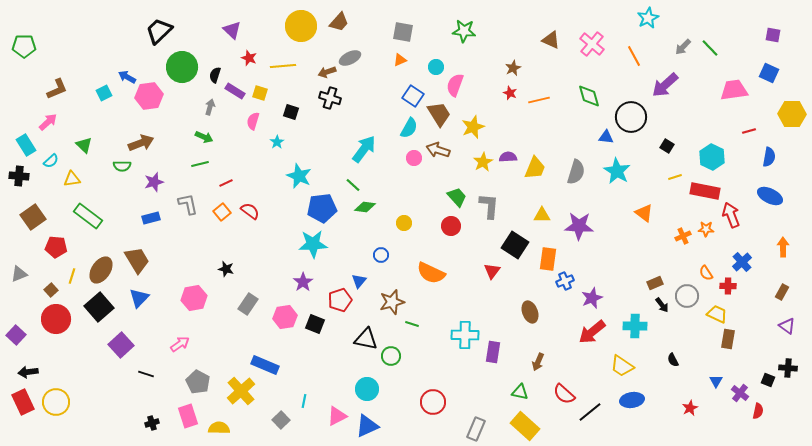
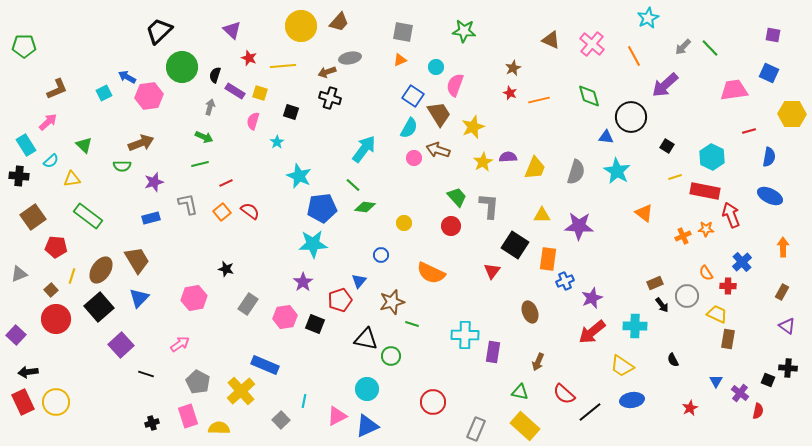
gray ellipse at (350, 58): rotated 15 degrees clockwise
